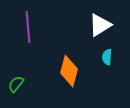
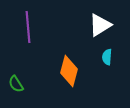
green semicircle: rotated 72 degrees counterclockwise
